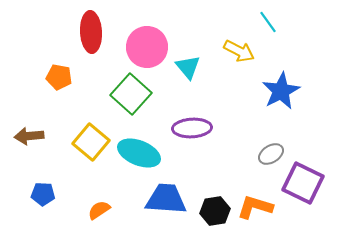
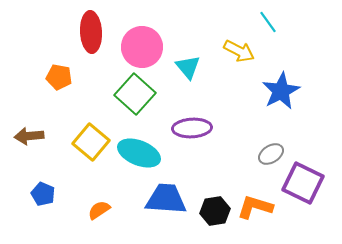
pink circle: moved 5 px left
green square: moved 4 px right
blue pentagon: rotated 20 degrees clockwise
